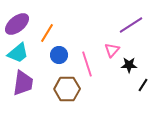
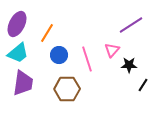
purple ellipse: rotated 25 degrees counterclockwise
pink line: moved 5 px up
